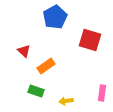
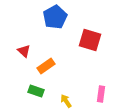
pink rectangle: moved 1 px left, 1 px down
yellow arrow: rotated 64 degrees clockwise
